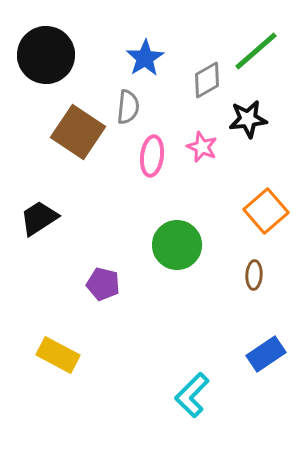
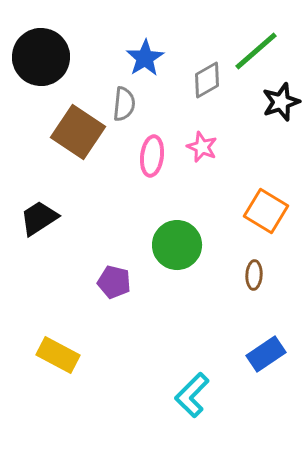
black circle: moved 5 px left, 2 px down
gray semicircle: moved 4 px left, 3 px up
black star: moved 33 px right, 17 px up; rotated 12 degrees counterclockwise
orange square: rotated 18 degrees counterclockwise
purple pentagon: moved 11 px right, 2 px up
